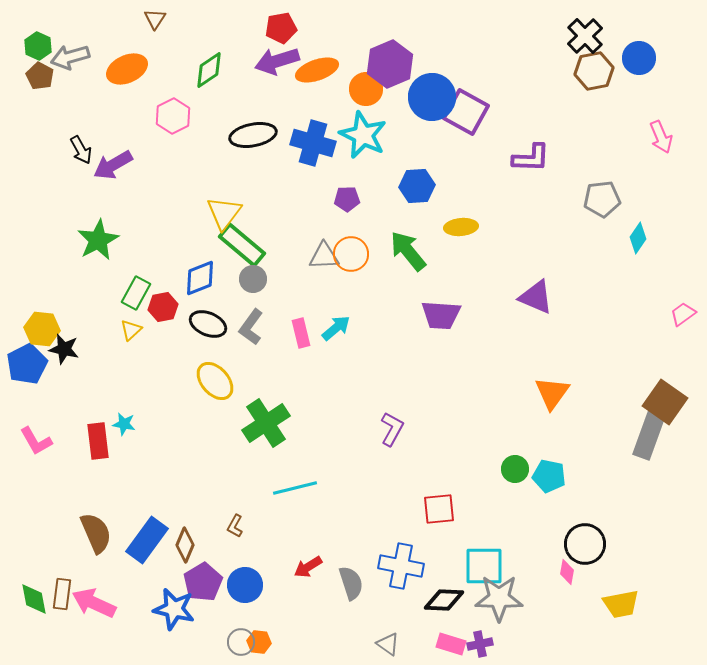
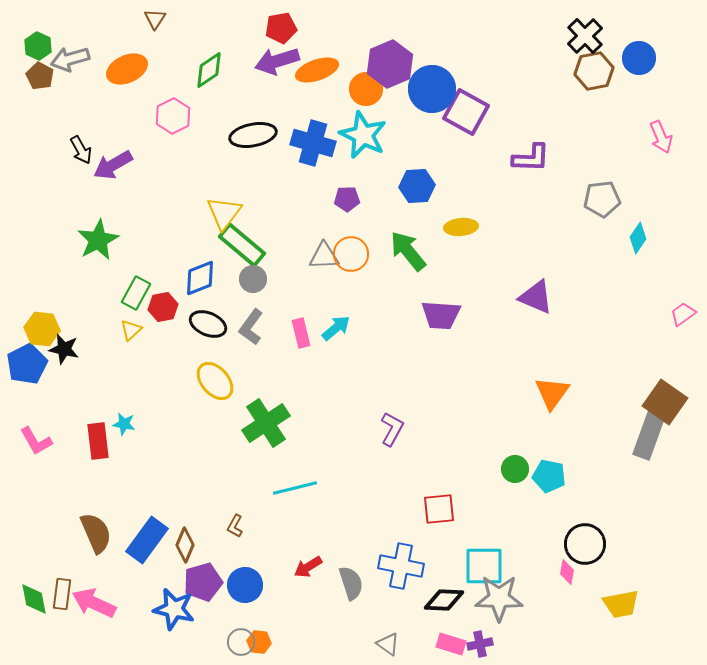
gray arrow at (70, 57): moved 2 px down
blue circle at (432, 97): moved 8 px up
purple pentagon at (203, 582): rotated 15 degrees clockwise
